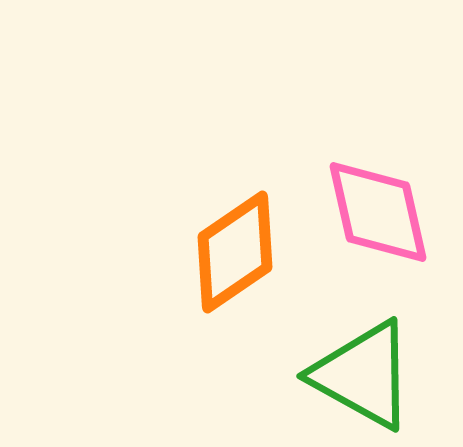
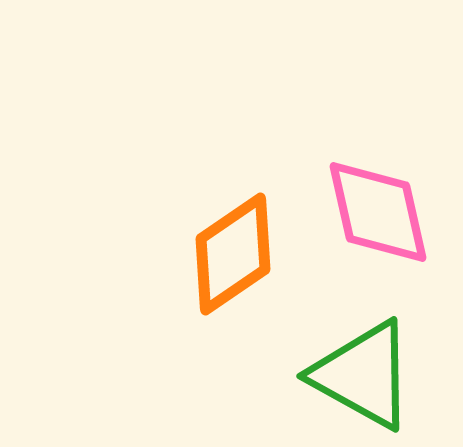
orange diamond: moved 2 px left, 2 px down
